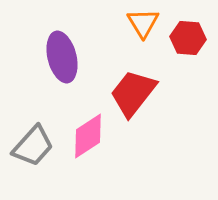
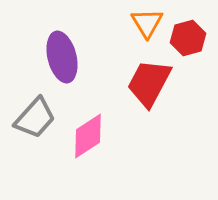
orange triangle: moved 4 px right
red hexagon: rotated 20 degrees counterclockwise
red trapezoid: moved 16 px right, 10 px up; rotated 10 degrees counterclockwise
gray trapezoid: moved 2 px right, 28 px up
